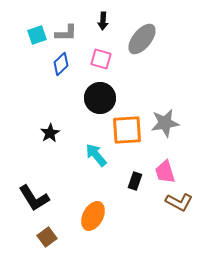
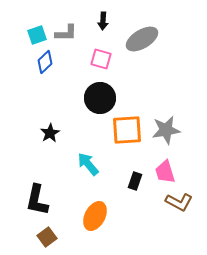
gray ellipse: rotated 20 degrees clockwise
blue diamond: moved 16 px left, 2 px up
gray star: moved 1 px right, 7 px down
cyan arrow: moved 8 px left, 9 px down
black L-shape: moved 3 px right, 2 px down; rotated 44 degrees clockwise
orange ellipse: moved 2 px right
